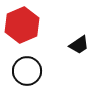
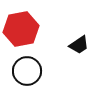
red hexagon: moved 1 px left, 4 px down; rotated 12 degrees clockwise
